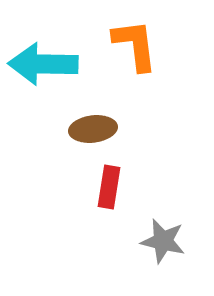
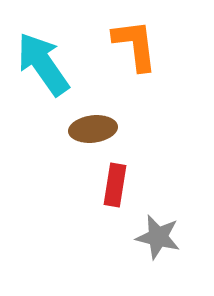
cyan arrow: rotated 54 degrees clockwise
red rectangle: moved 6 px right, 2 px up
gray star: moved 5 px left, 4 px up
